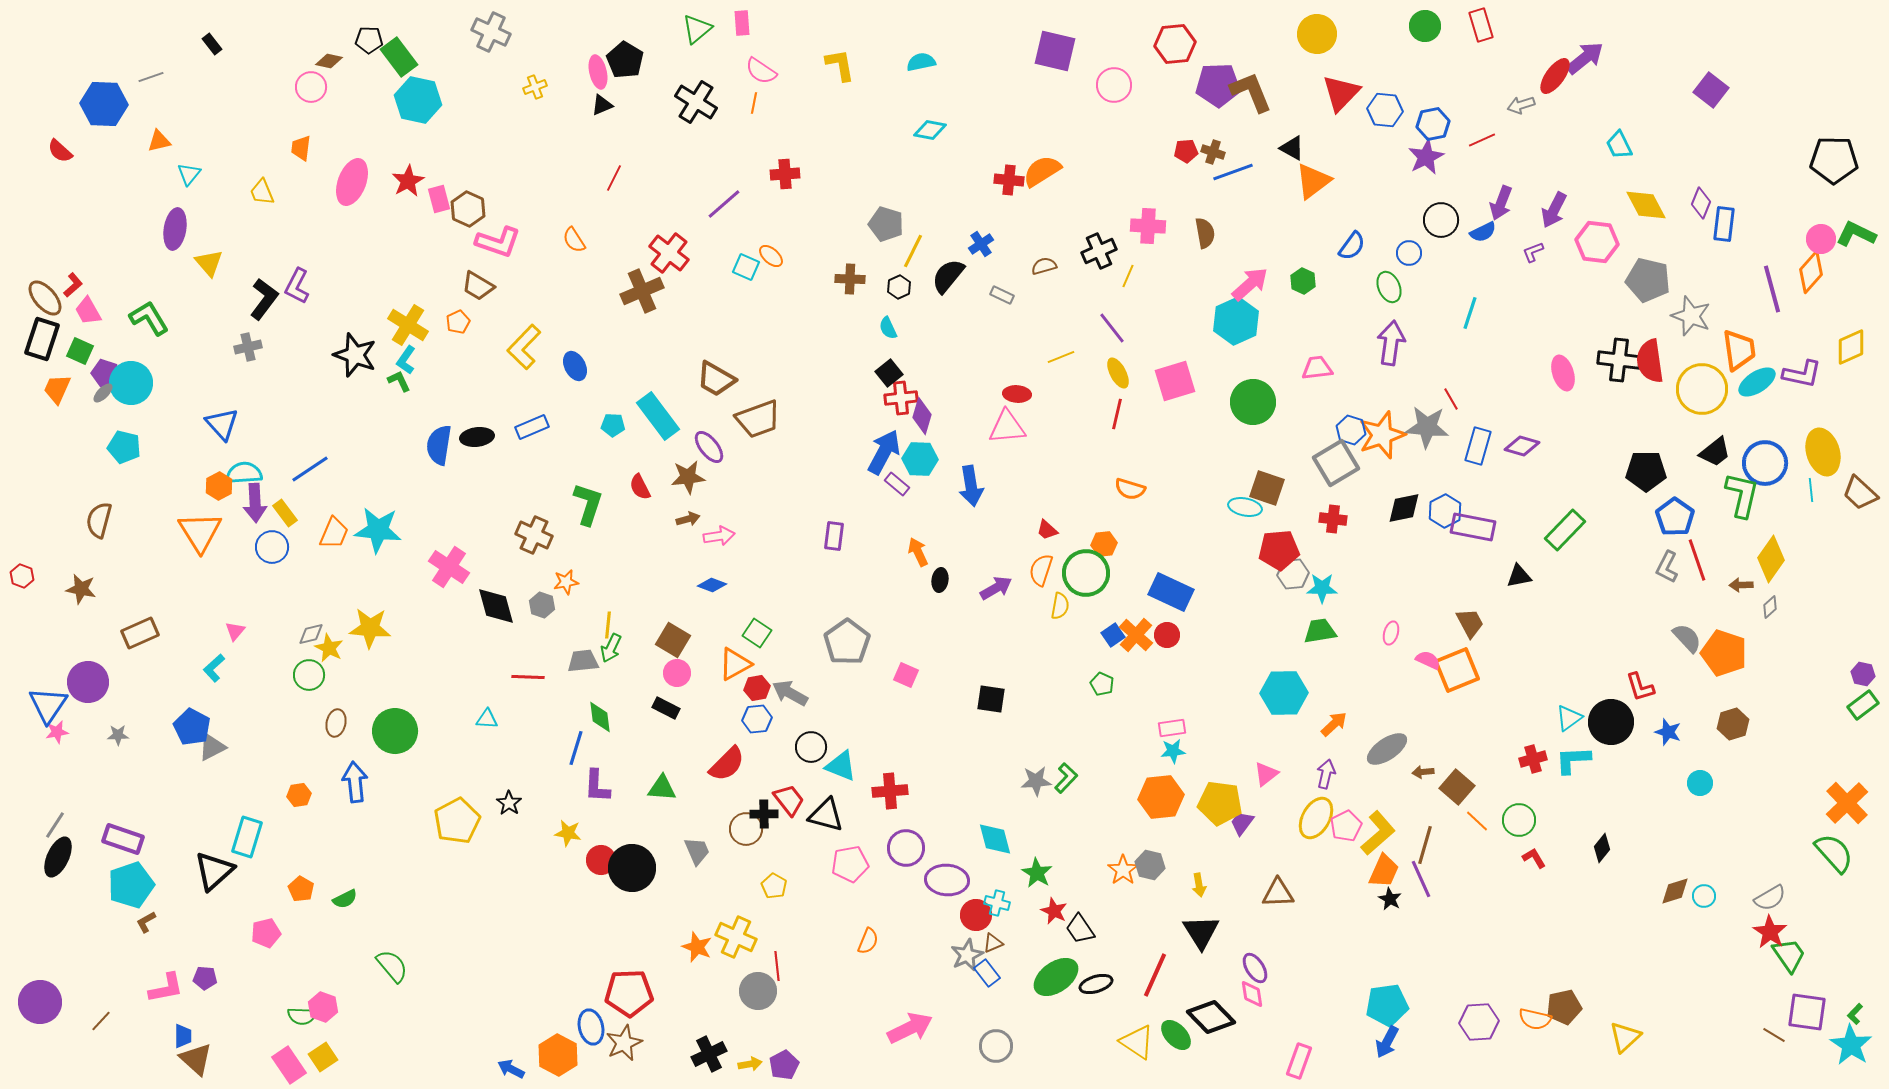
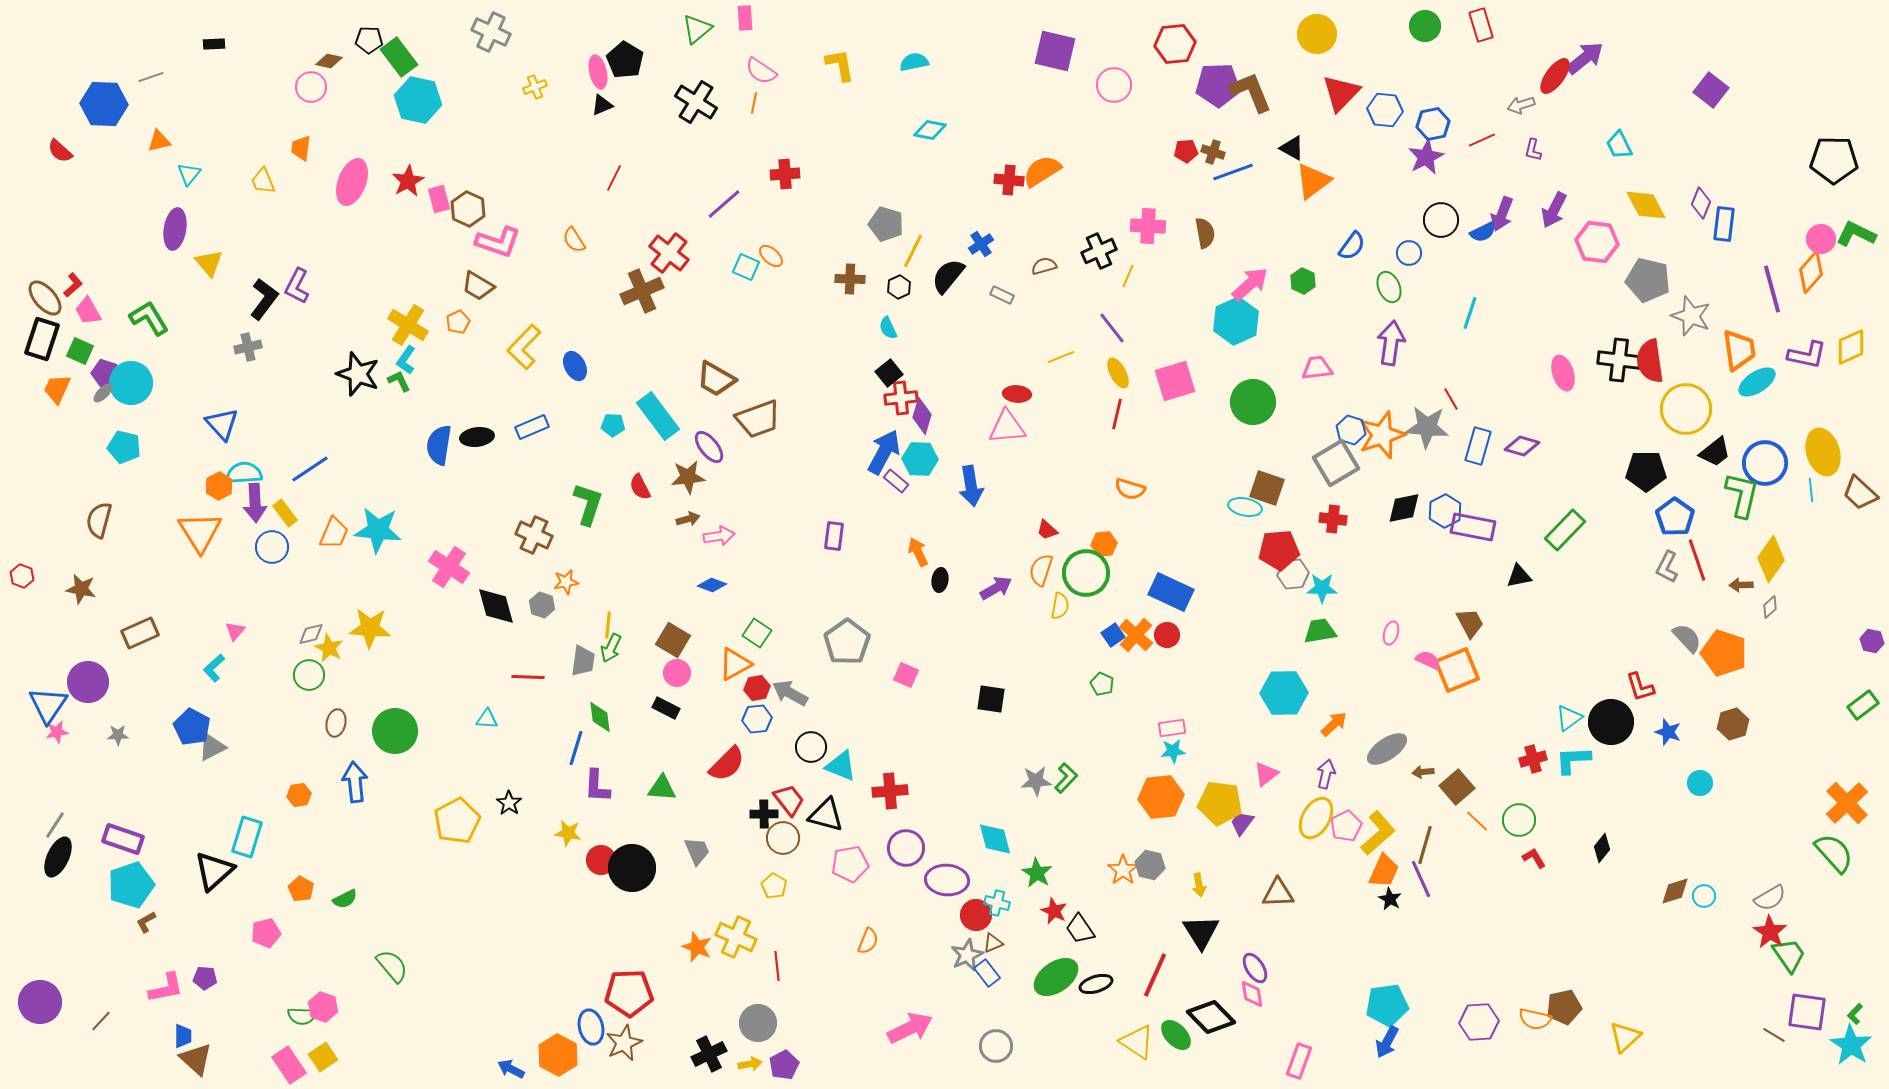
pink rectangle at (742, 23): moved 3 px right, 5 px up
black rectangle at (212, 44): moved 2 px right; rotated 55 degrees counterclockwise
cyan semicircle at (921, 62): moved 7 px left
yellow trapezoid at (262, 192): moved 1 px right, 11 px up
purple arrow at (1501, 203): moved 1 px right, 11 px down
purple L-shape at (1533, 252): moved 102 px up; rotated 55 degrees counterclockwise
black star at (355, 355): moved 3 px right, 19 px down
purple L-shape at (1802, 374): moved 5 px right, 19 px up
yellow circle at (1702, 389): moved 16 px left, 20 px down
purple rectangle at (897, 484): moved 1 px left, 3 px up
gray trapezoid at (583, 661): rotated 104 degrees clockwise
purple hexagon at (1863, 674): moved 9 px right, 33 px up
brown square at (1457, 787): rotated 8 degrees clockwise
brown circle at (746, 829): moved 37 px right, 9 px down
gray circle at (758, 991): moved 32 px down
